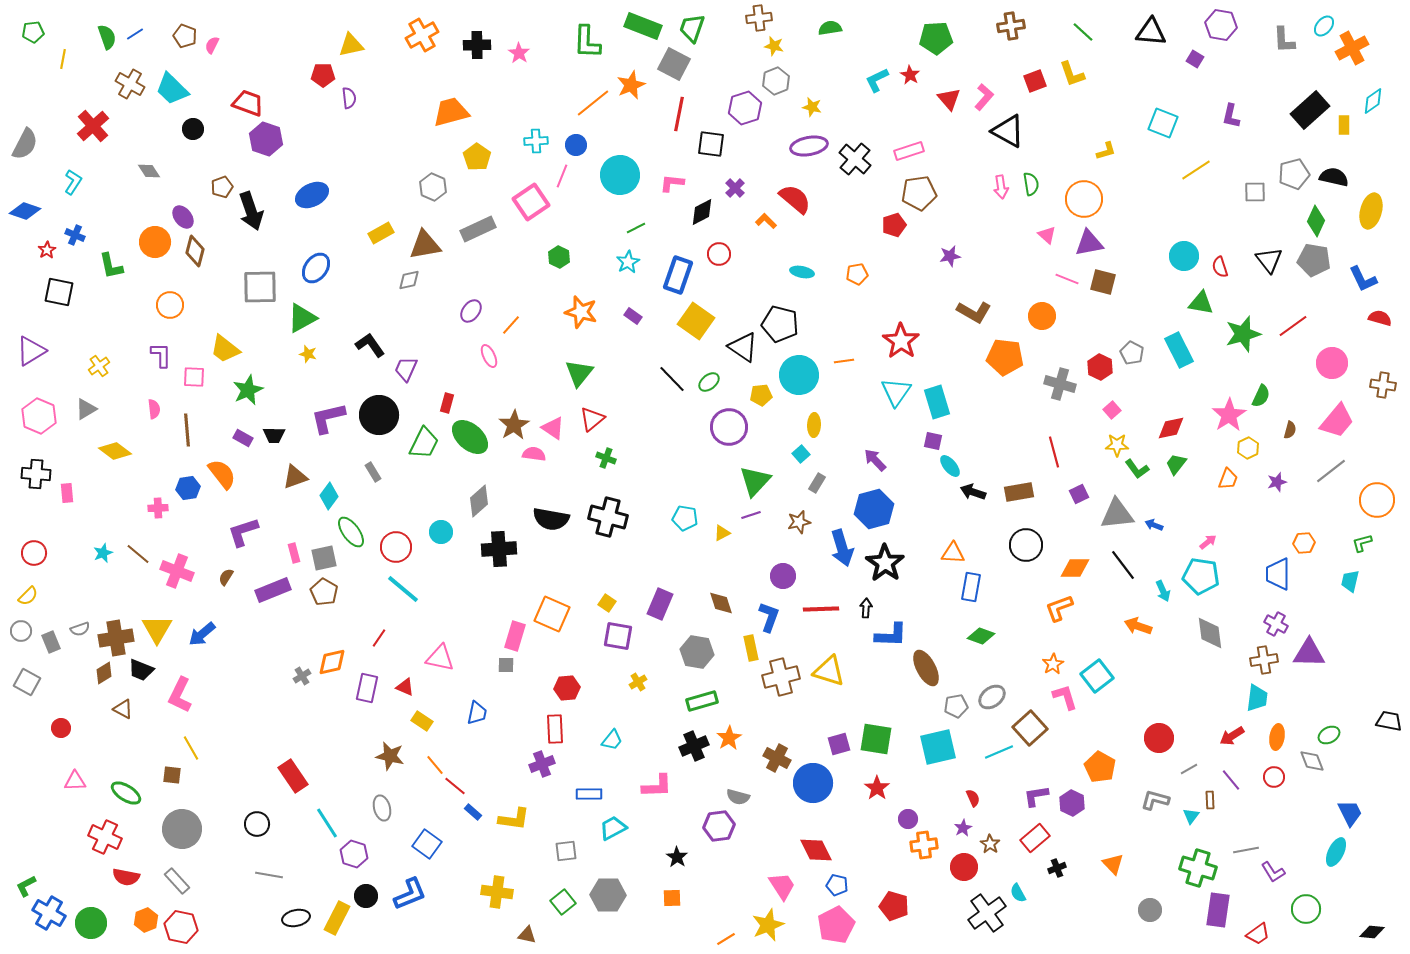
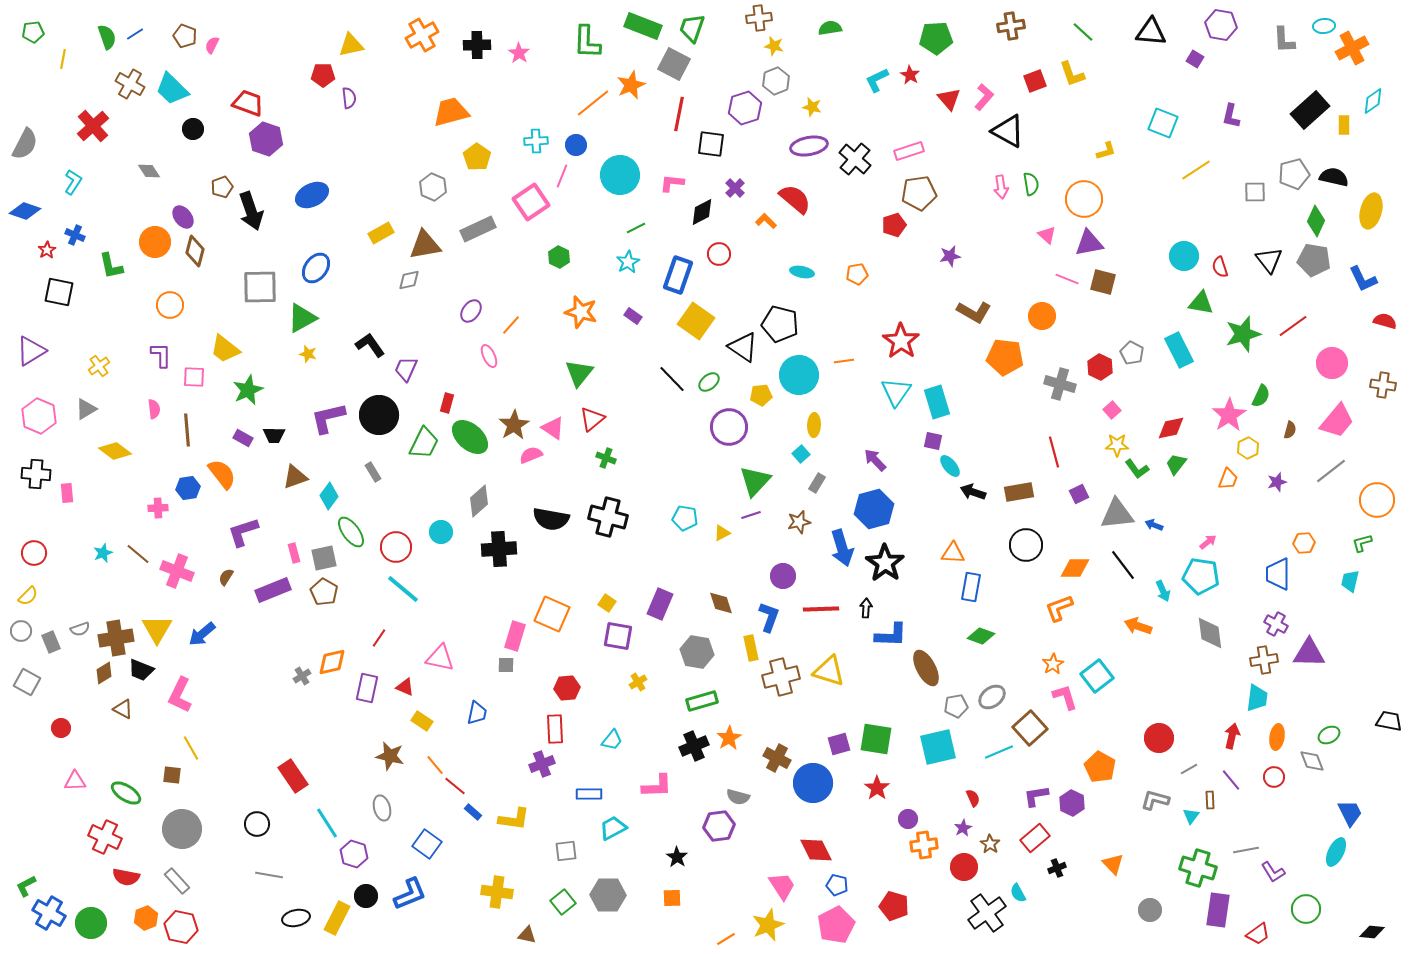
cyan ellipse at (1324, 26): rotated 45 degrees clockwise
red semicircle at (1380, 318): moved 5 px right, 3 px down
pink semicircle at (534, 454): moved 3 px left, 1 px down; rotated 30 degrees counterclockwise
red arrow at (1232, 736): rotated 135 degrees clockwise
orange hexagon at (146, 920): moved 2 px up
